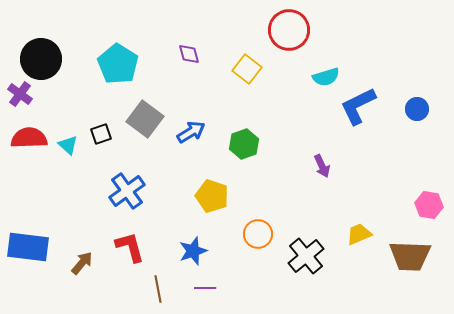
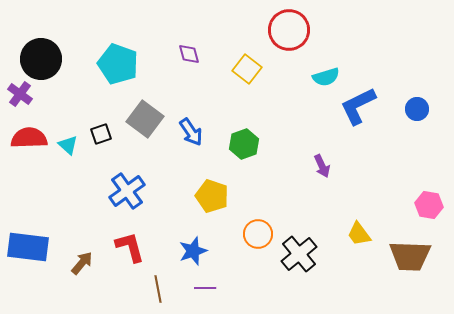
cyan pentagon: rotated 12 degrees counterclockwise
blue arrow: rotated 88 degrees clockwise
yellow trapezoid: rotated 104 degrees counterclockwise
black cross: moved 7 px left, 2 px up
